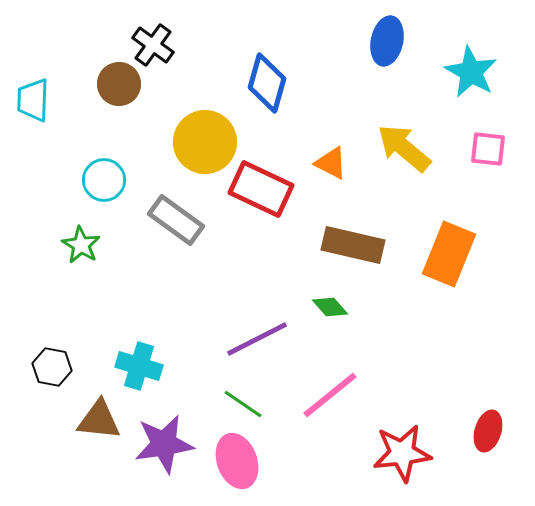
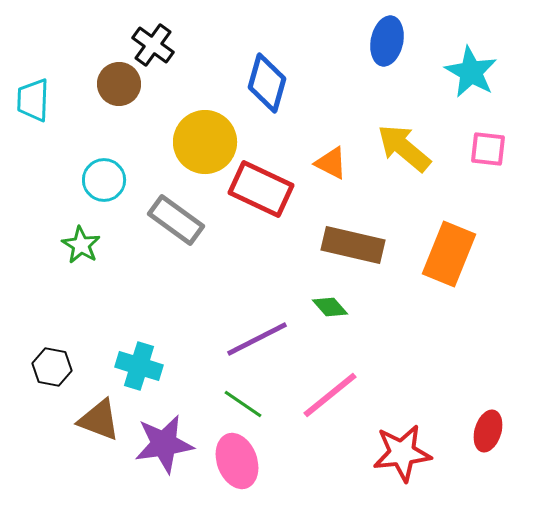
brown triangle: rotated 15 degrees clockwise
